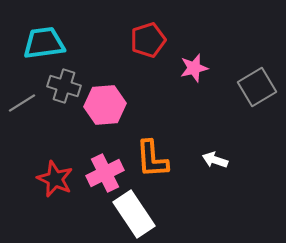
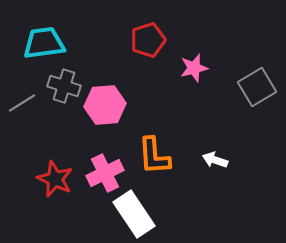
orange L-shape: moved 2 px right, 3 px up
